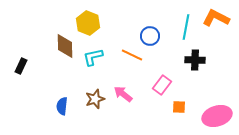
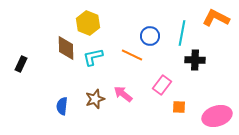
cyan line: moved 4 px left, 6 px down
brown diamond: moved 1 px right, 2 px down
black rectangle: moved 2 px up
